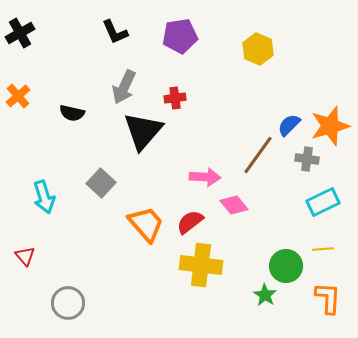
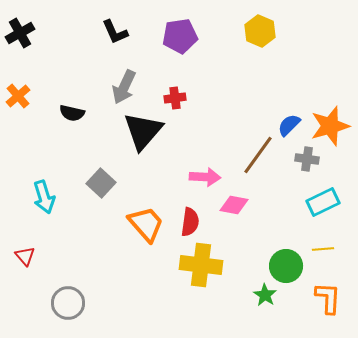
yellow hexagon: moved 2 px right, 18 px up
pink diamond: rotated 40 degrees counterclockwise
red semicircle: rotated 136 degrees clockwise
